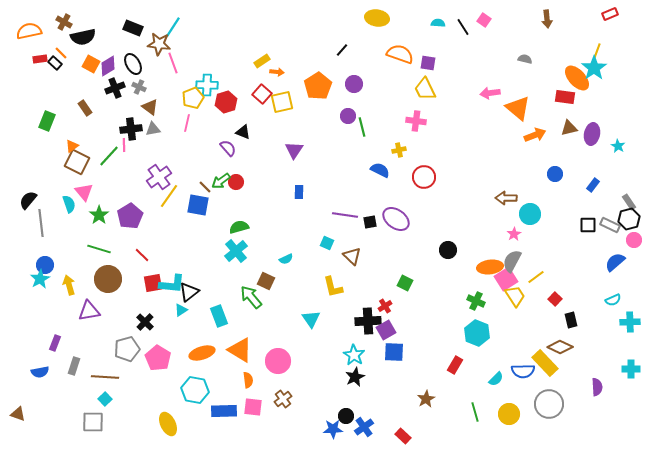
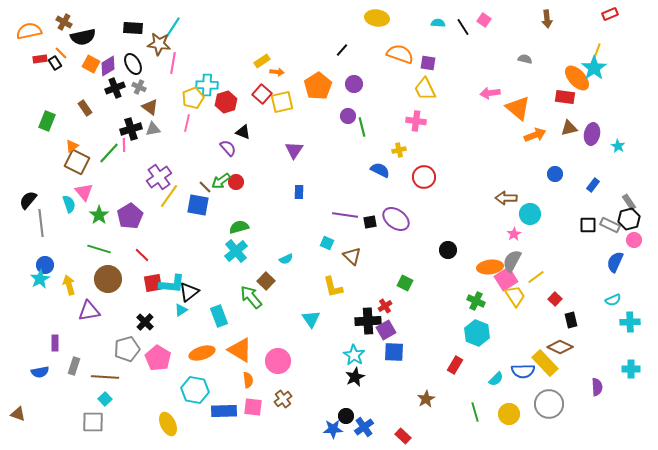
black rectangle at (133, 28): rotated 18 degrees counterclockwise
black rectangle at (55, 63): rotated 16 degrees clockwise
pink line at (173, 63): rotated 30 degrees clockwise
black cross at (131, 129): rotated 10 degrees counterclockwise
green line at (109, 156): moved 3 px up
blue semicircle at (615, 262): rotated 25 degrees counterclockwise
brown square at (266, 281): rotated 18 degrees clockwise
purple rectangle at (55, 343): rotated 21 degrees counterclockwise
